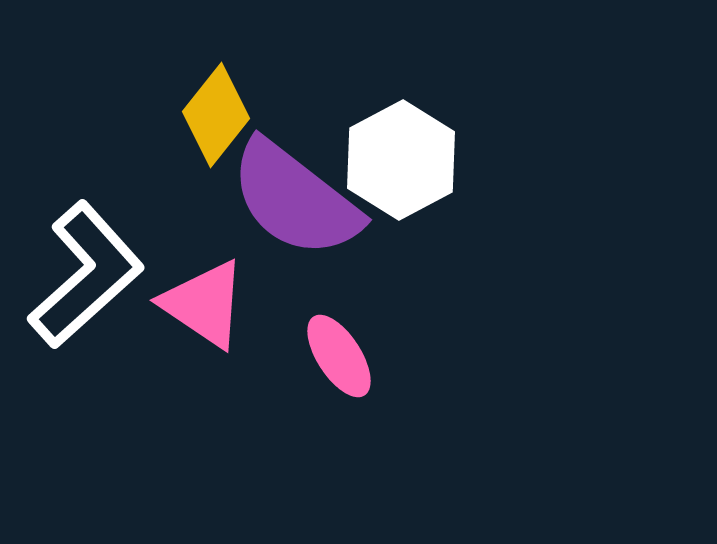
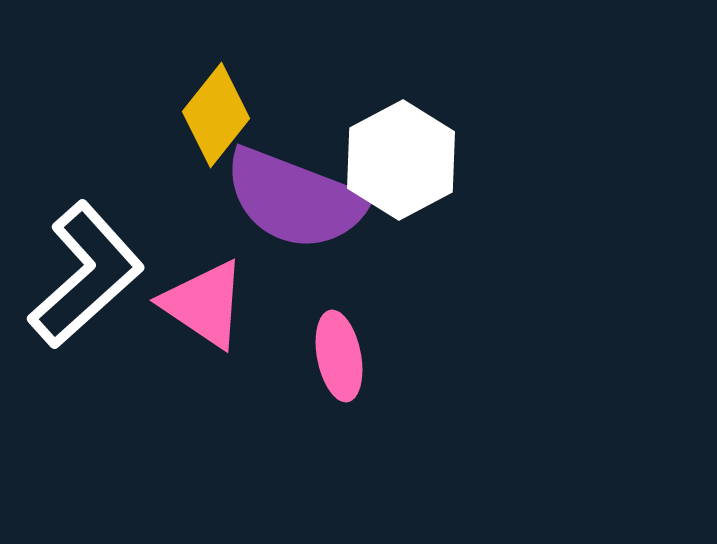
purple semicircle: rotated 17 degrees counterclockwise
pink ellipse: rotated 22 degrees clockwise
